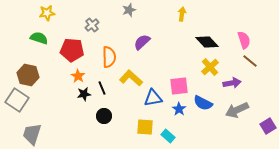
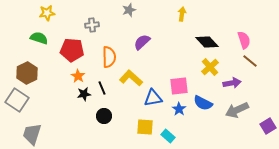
gray cross: rotated 32 degrees clockwise
brown hexagon: moved 1 px left, 2 px up; rotated 20 degrees clockwise
